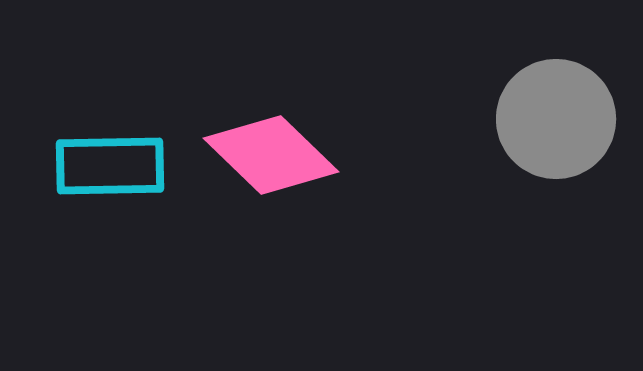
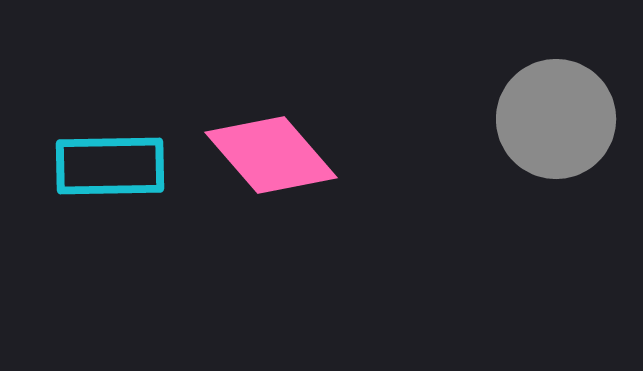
pink diamond: rotated 5 degrees clockwise
